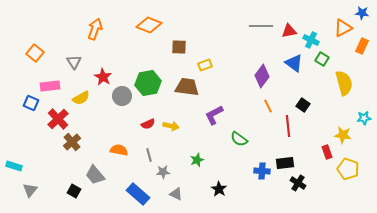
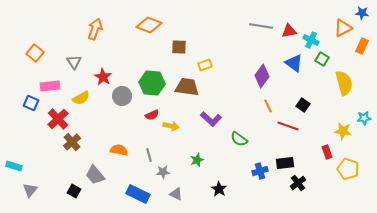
gray line at (261, 26): rotated 10 degrees clockwise
green hexagon at (148, 83): moved 4 px right; rotated 15 degrees clockwise
purple L-shape at (214, 115): moved 3 px left, 4 px down; rotated 110 degrees counterclockwise
red semicircle at (148, 124): moved 4 px right, 9 px up
red line at (288, 126): rotated 65 degrees counterclockwise
yellow star at (343, 135): moved 4 px up
blue cross at (262, 171): moved 2 px left; rotated 21 degrees counterclockwise
black cross at (298, 183): rotated 21 degrees clockwise
blue rectangle at (138, 194): rotated 15 degrees counterclockwise
